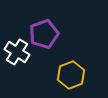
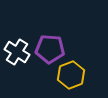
purple pentagon: moved 6 px right, 15 px down; rotated 24 degrees clockwise
